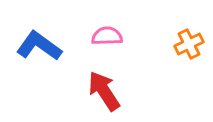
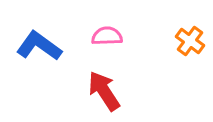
orange cross: moved 1 px right, 3 px up; rotated 28 degrees counterclockwise
